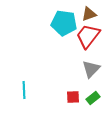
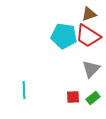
cyan pentagon: moved 13 px down
red trapezoid: rotated 96 degrees counterclockwise
